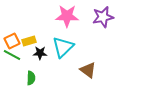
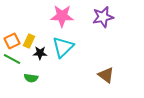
pink star: moved 5 px left
yellow rectangle: rotated 48 degrees counterclockwise
green line: moved 4 px down
brown triangle: moved 18 px right, 5 px down
green semicircle: rotated 96 degrees clockwise
